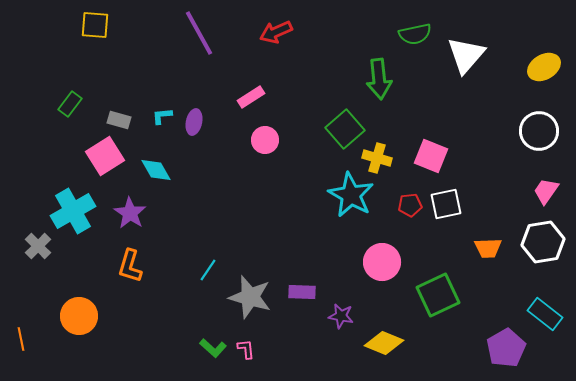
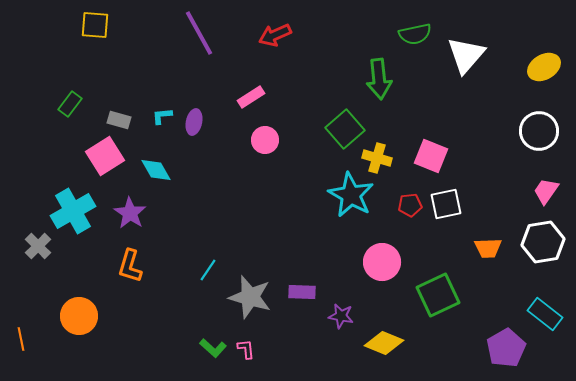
red arrow at (276, 32): moved 1 px left, 3 px down
